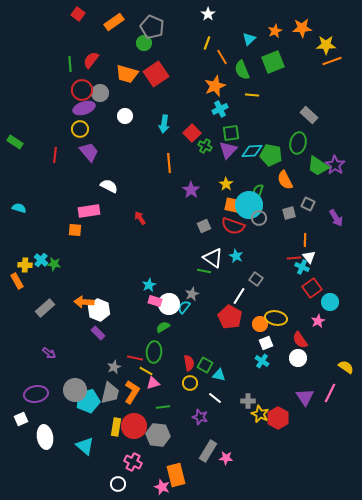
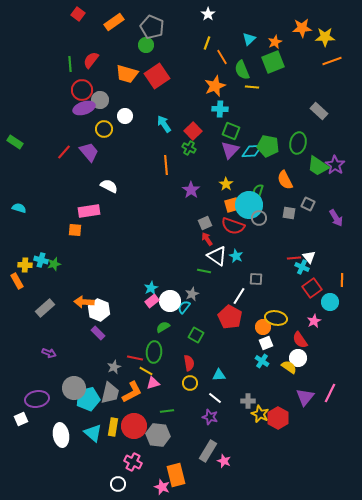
orange star at (275, 31): moved 11 px down
green circle at (144, 43): moved 2 px right, 2 px down
yellow star at (326, 45): moved 1 px left, 8 px up
red square at (156, 74): moved 1 px right, 2 px down
gray circle at (100, 93): moved 7 px down
yellow line at (252, 95): moved 8 px up
cyan cross at (220, 109): rotated 28 degrees clockwise
gray rectangle at (309, 115): moved 10 px right, 4 px up
cyan arrow at (164, 124): rotated 138 degrees clockwise
yellow circle at (80, 129): moved 24 px right
red square at (192, 133): moved 1 px right, 2 px up
green square at (231, 133): moved 2 px up; rotated 30 degrees clockwise
green cross at (205, 146): moved 16 px left, 2 px down
purple triangle at (228, 150): moved 2 px right
red line at (55, 155): moved 9 px right, 3 px up; rotated 35 degrees clockwise
green pentagon at (271, 155): moved 3 px left, 9 px up
orange line at (169, 163): moved 3 px left, 2 px down
orange square at (232, 205): rotated 28 degrees counterclockwise
gray square at (289, 213): rotated 24 degrees clockwise
red arrow at (140, 218): moved 67 px right, 21 px down
gray square at (204, 226): moved 1 px right, 3 px up
orange line at (305, 240): moved 37 px right, 40 px down
white triangle at (213, 258): moved 4 px right, 2 px up
cyan cross at (41, 260): rotated 24 degrees counterclockwise
green star at (54, 264): rotated 24 degrees counterclockwise
gray square at (256, 279): rotated 32 degrees counterclockwise
cyan star at (149, 285): moved 2 px right, 3 px down
pink rectangle at (155, 301): moved 3 px left; rotated 56 degrees counterclockwise
white circle at (169, 304): moved 1 px right, 3 px up
pink star at (318, 321): moved 4 px left
orange circle at (260, 324): moved 3 px right, 3 px down
purple arrow at (49, 353): rotated 16 degrees counterclockwise
green square at (205, 365): moved 9 px left, 30 px up
yellow semicircle at (346, 367): moved 57 px left
cyan triangle at (219, 375): rotated 16 degrees counterclockwise
gray circle at (75, 390): moved 1 px left, 2 px up
orange L-shape at (132, 392): rotated 30 degrees clockwise
purple ellipse at (36, 394): moved 1 px right, 5 px down
purple triangle at (305, 397): rotated 12 degrees clockwise
cyan pentagon at (88, 401): moved 2 px up
green line at (163, 407): moved 4 px right, 4 px down
purple star at (200, 417): moved 10 px right
yellow rectangle at (116, 427): moved 3 px left
white ellipse at (45, 437): moved 16 px right, 2 px up
cyan triangle at (85, 446): moved 8 px right, 13 px up
pink star at (226, 458): moved 2 px left, 3 px down; rotated 16 degrees clockwise
